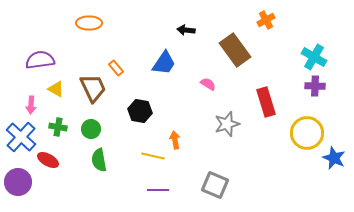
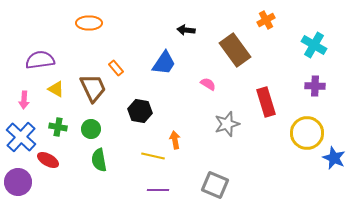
cyan cross: moved 12 px up
pink arrow: moved 7 px left, 5 px up
